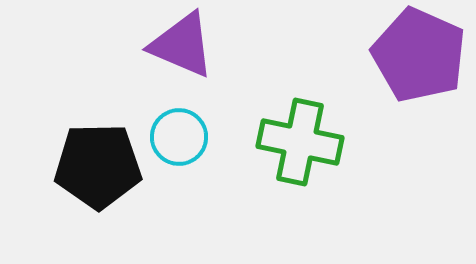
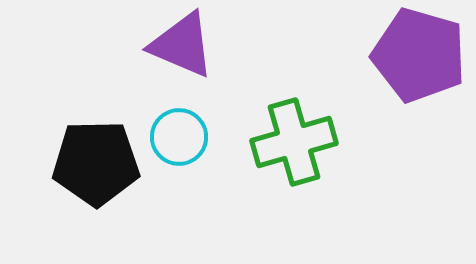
purple pentagon: rotated 8 degrees counterclockwise
green cross: moved 6 px left; rotated 28 degrees counterclockwise
black pentagon: moved 2 px left, 3 px up
